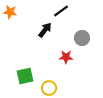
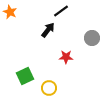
orange star: rotated 16 degrees clockwise
black arrow: moved 3 px right
gray circle: moved 10 px right
green square: rotated 12 degrees counterclockwise
